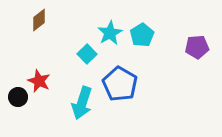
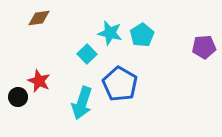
brown diamond: moved 2 px up; rotated 30 degrees clockwise
cyan star: rotated 30 degrees counterclockwise
purple pentagon: moved 7 px right
